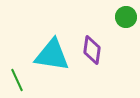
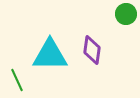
green circle: moved 3 px up
cyan triangle: moved 2 px left; rotated 9 degrees counterclockwise
